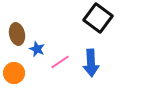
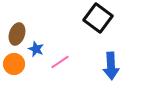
brown ellipse: rotated 30 degrees clockwise
blue star: moved 1 px left
blue arrow: moved 20 px right, 3 px down
orange circle: moved 9 px up
